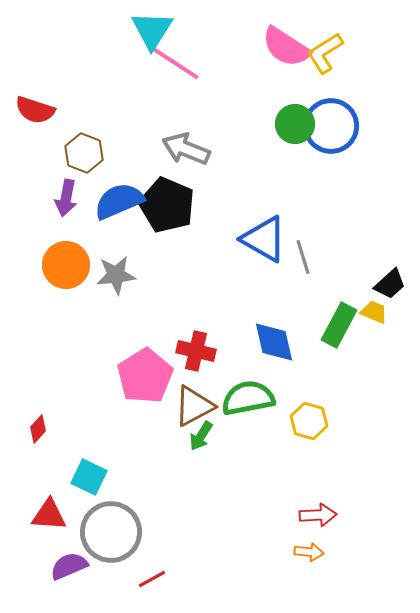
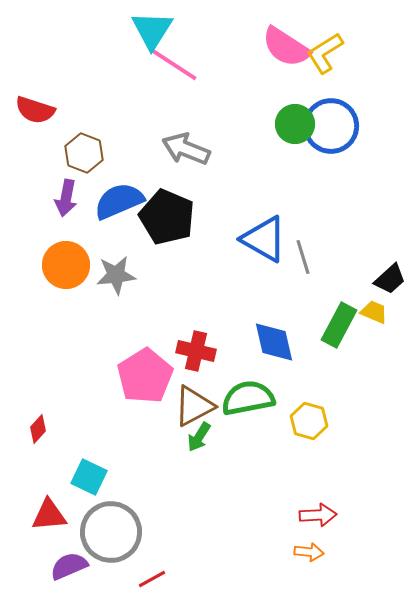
pink line: moved 2 px left, 1 px down
black pentagon: moved 12 px down
black trapezoid: moved 5 px up
green arrow: moved 2 px left, 1 px down
red triangle: rotated 9 degrees counterclockwise
